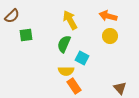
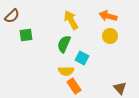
yellow arrow: moved 1 px right
